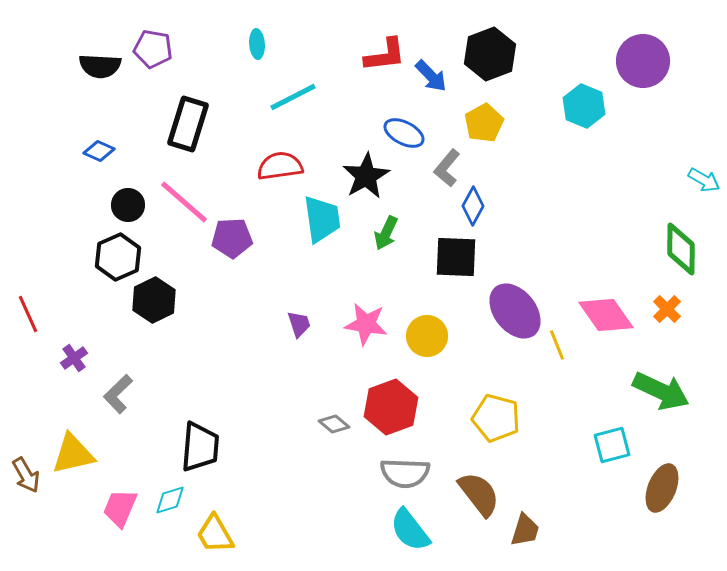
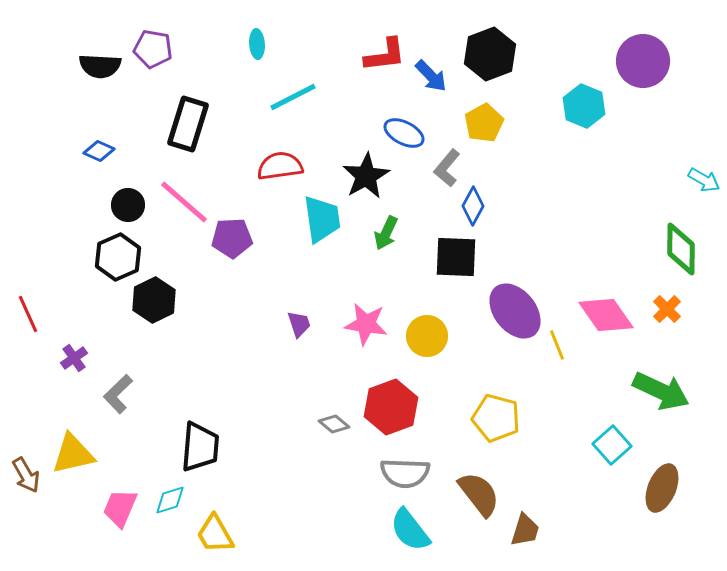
cyan square at (612, 445): rotated 27 degrees counterclockwise
